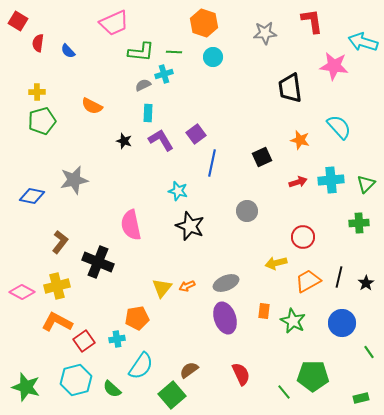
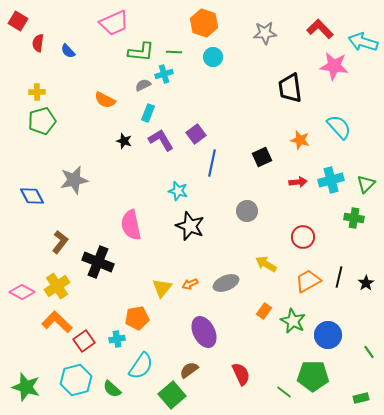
red L-shape at (312, 21): moved 8 px right, 8 px down; rotated 36 degrees counterclockwise
orange semicircle at (92, 106): moved 13 px right, 6 px up
cyan rectangle at (148, 113): rotated 18 degrees clockwise
cyan cross at (331, 180): rotated 10 degrees counterclockwise
red arrow at (298, 182): rotated 12 degrees clockwise
blue diamond at (32, 196): rotated 50 degrees clockwise
green cross at (359, 223): moved 5 px left, 5 px up; rotated 12 degrees clockwise
yellow arrow at (276, 263): moved 10 px left, 1 px down; rotated 45 degrees clockwise
yellow cross at (57, 286): rotated 20 degrees counterclockwise
orange arrow at (187, 286): moved 3 px right, 2 px up
orange rectangle at (264, 311): rotated 28 degrees clockwise
purple ellipse at (225, 318): moved 21 px left, 14 px down; rotated 8 degrees counterclockwise
orange L-shape at (57, 322): rotated 16 degrees clockwise
blue circle at (342, 323): moved 14 px left, 12 px down
green line at (284, 392): rotated 14 degrees counterclockwise
